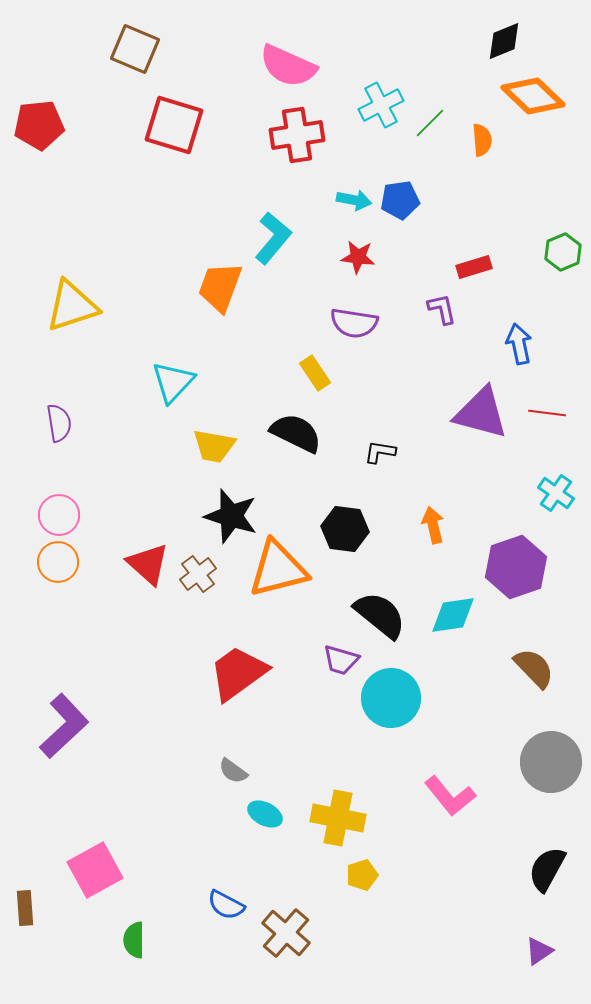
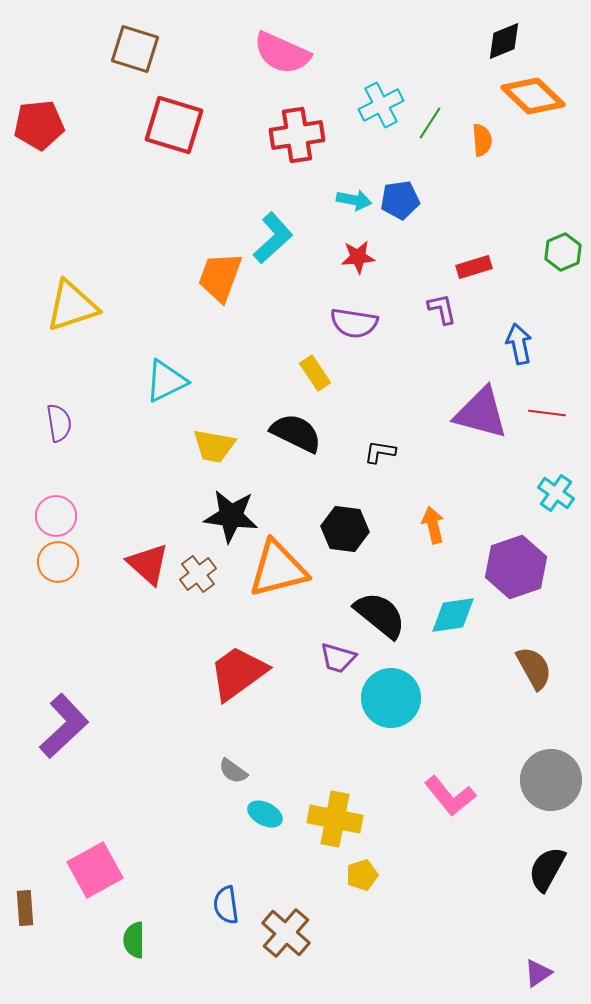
brown square at (135, 49): rotated 6 degrees counterclockwise
pink semicircle at (288, 66): moved 6 px left, 13 px up
green line at (430, 123): rotated 12 degrees counterclockwise
cyan L-shape at (273, 238): rotated 8 degrees clockwise
red star at (358, 257): rotated 12 degrees counterclockwise
orange trapezoid at (220, 287): moved 10 px up
cyan triangle at (173, 382): moved 7 px left, 1 px up; rotated 21 degrees clockwise
pink circle at (59, 515): moved 3 px left, 1 px down
black star at (231, 516): rotated 10 degrees counterclockwise
purple trapezoid at (341, 660): moved 3 px left, 2 px up
brown semicircle at (534, 668): rotated 15 degrees clockwise
gray circle at (551, 762): moved 18 px down
yellow cross at (338, 818): moved 3 px left, 1 px down
blue semicircle at (226, 905): rotated 54 degrees clockwise
purple triangle at (539, 951): moved 1 px left, 22 px down
